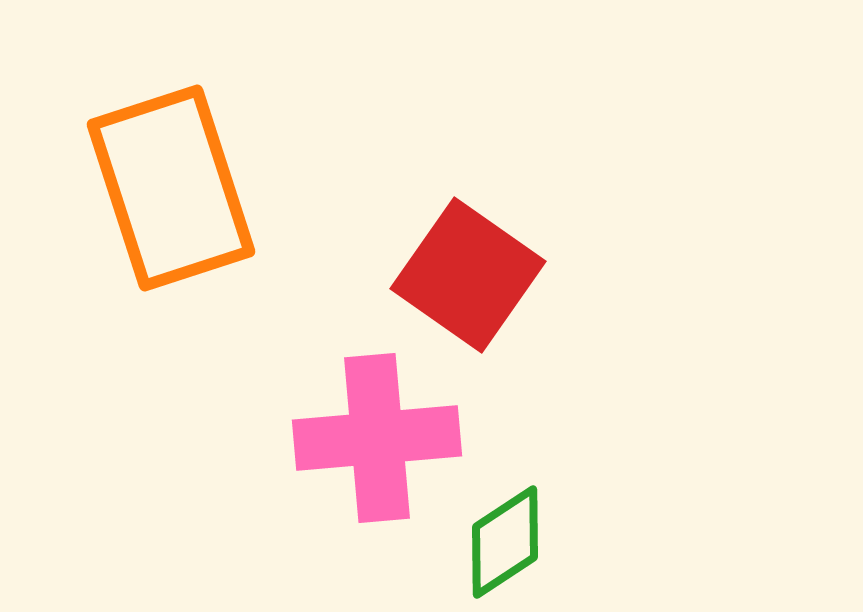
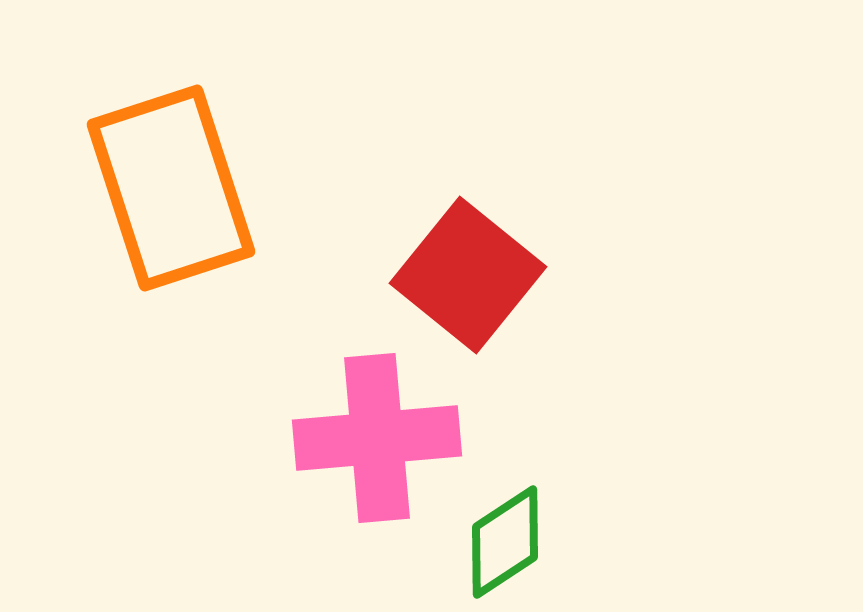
red square: rotated 4 degrees clockwise
